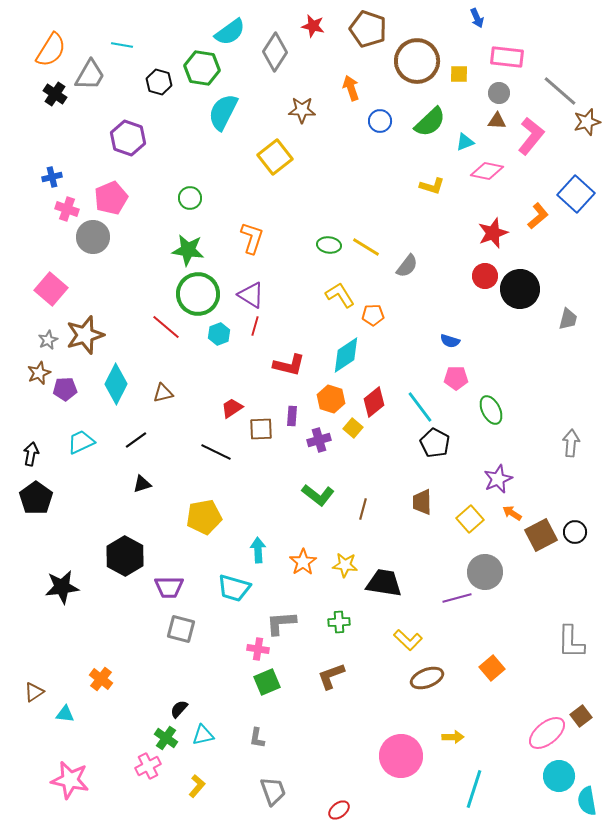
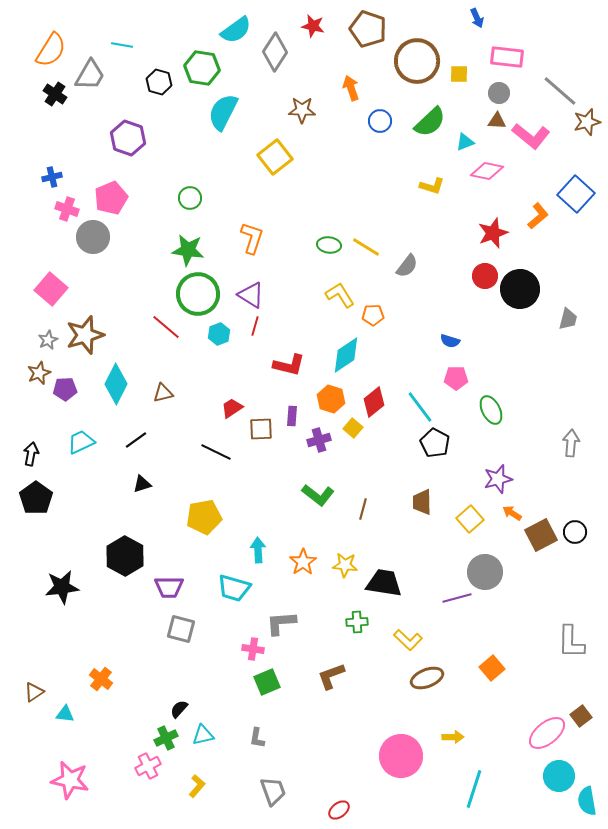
cyan semicircle at (230, 32): moved 6 px right, 2 px up
pink L-shape at (531, 136): rotated 90 degrees clockwise
purple star at (498, 479): rotated 8 degrees clockwise
green cross at (339, 622): moved 18 px right
pink cross at (258, 649): moved 5 px left
green cross at (166, 738): rotated 30 degrees clockwise
